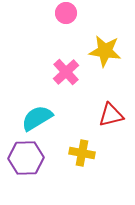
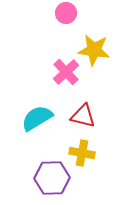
yellow star: moved 11 px left, 1 px up
red triangle: moved 28 px left, 1 px down; rotated 28 degrees clockwise
purple hexagon: moved 26 px right, 20 px down
